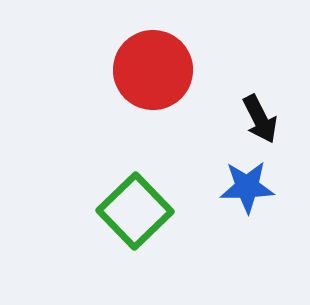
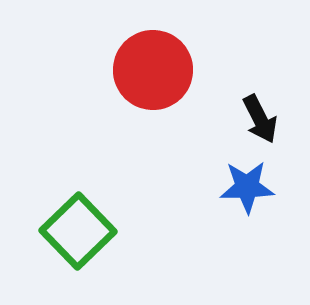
green square: moved 57 px left, 20 px down
